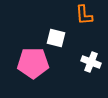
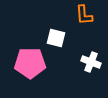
pink pentagon: moved 3 px left
